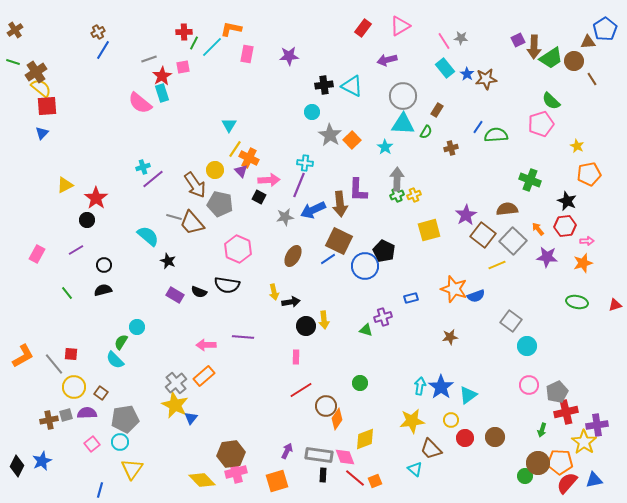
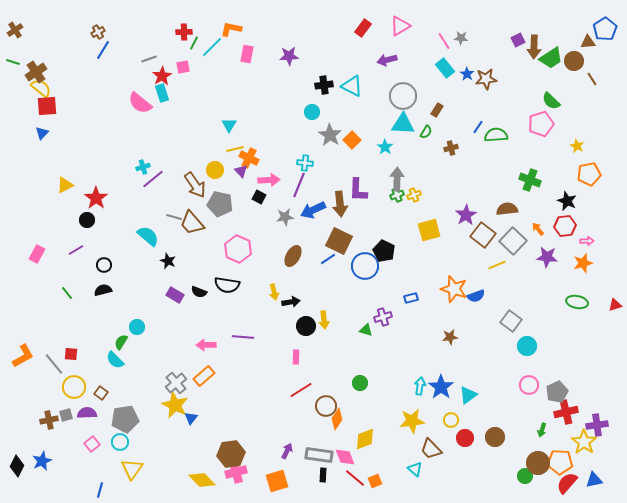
yellow line at (235, 149): rotated 42 degrees clockwise
